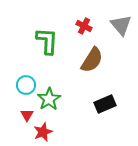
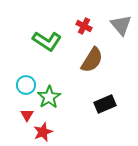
green L-shape: rotated 120 degrees clockwise
green star: moved 2 px up
